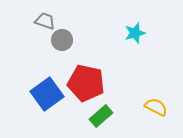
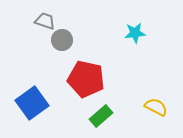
cyan star: rotated 10 degrees clockwise
red pentagon: moved 4 px up
blue square: moved 15 px left, 9 px down
